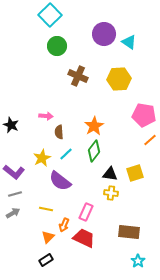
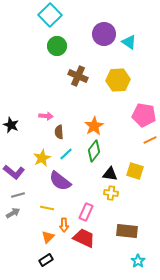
yellow hexagon: moved 1 px left, 1 px down
orange line: rotated 16 degrees clockwise
yellow square: moved 2 px up; rotated 36 degrees clockwise
gray line: moved 3 px right, 1 px down
yellow line: moved 1 px right, 1 px up
orange arrow: rotated 24 degrees counterclockwise
brown rectangle: moved 2 px left, 1 px up
